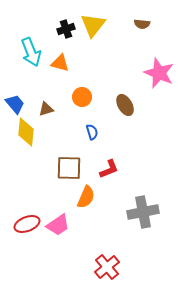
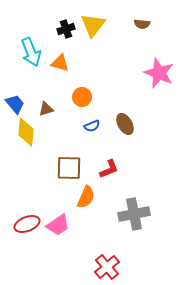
brown ellipse: moved 19 px down
blue semicircle: moved 6 px up; rotated 84 degrees clockwise
gray cross: moved 9 px left, 2 px down
